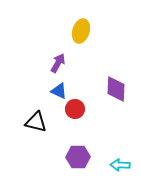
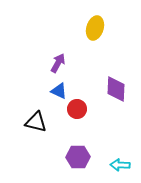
yellow ellipse: moved 14 px right, 3 px up
red circle: moved 2 px right
